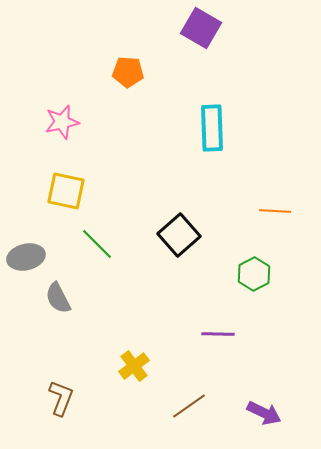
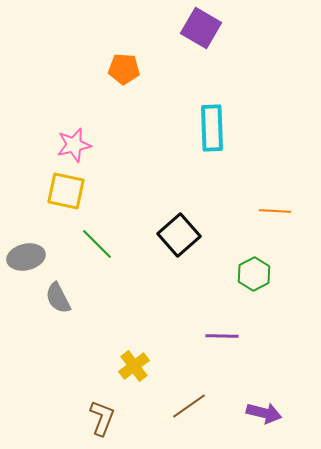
orange pentagon: moved 4 px left, 3 px up
pink star: moved 12 px right, 23 px down
purple line: moved 4 px right, 2 px down
brown L-shape: moved 41 px right, 20 px down
purple arrow: rotated 12 degrees counterclockwise
